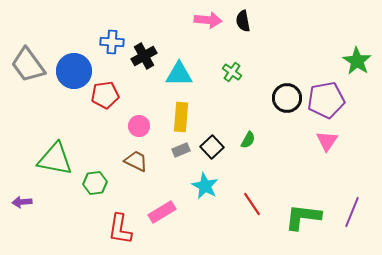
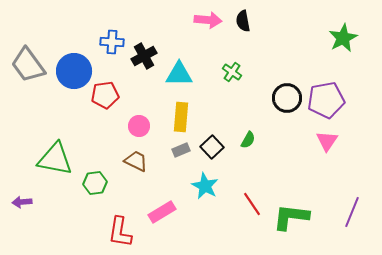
green star: moved 14 px left, 23 px up; rotated 12 degrees clockwise
green L-shape: moved 12 px left
red L-shape: moved 3 px down
